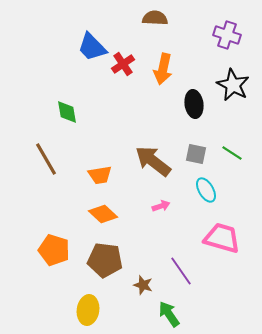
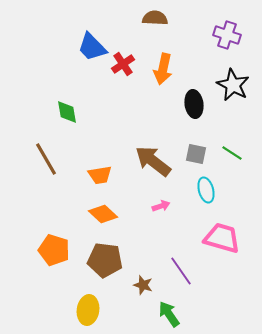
cyan ellipse: rotated 15 degrees clockwise
